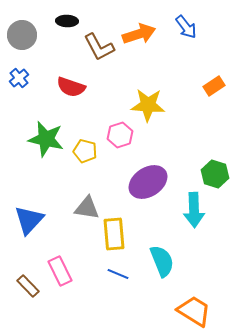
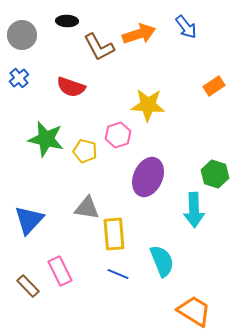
pink hexagon: moved 2 px left
purple ellipse: moved 5 px up; rotated 33 degrees counterclockwise
